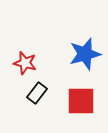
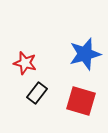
red square: rotated 16 degrees clockwise
